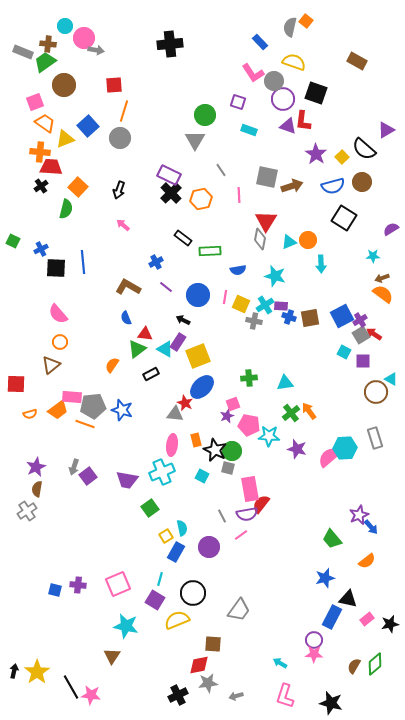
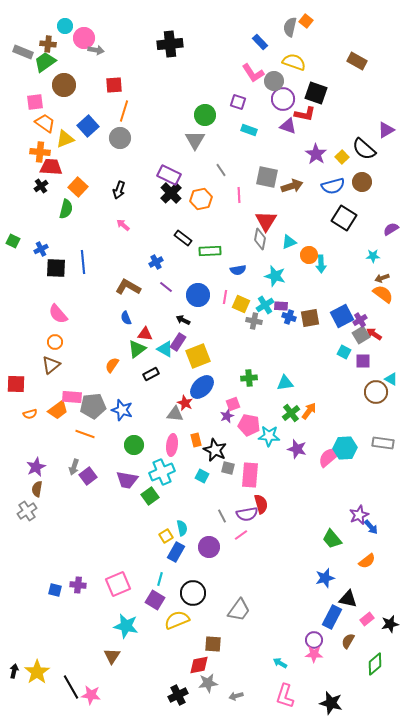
pink square at (35, 102): rotated 12 degrees clockwise
red L-shape at (303, 121): moved 2 px right, 7 px up; rotated 85 degrees counterclockwise
orange circle at (308, 240): moved 1 px right, 15 px down
orange circle at (60, 342): moved 5 px left
orange arrow at (309, 411): rotated 72 degrees clockwise
orange line at (85, 424): moved 10 px down
gray rectangle at (375, 438): moved 8 px right, 5 px down; rotated 65 degrees counterclockwise
green circle at (232, 451): moved 98 px left, 6 px up
pink rectangle at (250, 489): moved 14 px up; rotated 15 degrees clockwise
red semicircle at (261, 504): rotated 126 degrees clockwise
green square at (150, 508): moved 12 px up
brown semicircle at (354, 666): moved 6 px left, 25 px up
